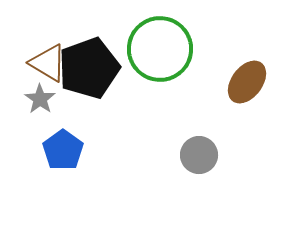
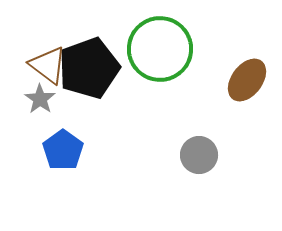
brown triangle: moved 2 px down; rotated 6 degrees clockwise
brown ellipse: moved 2 px up
